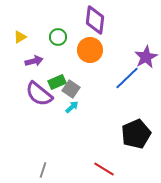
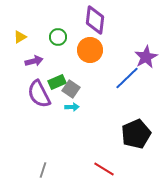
purple semicircle: rotated 24 degrees clockwise
cyan arrow: rotated 40 degrees clockwise
